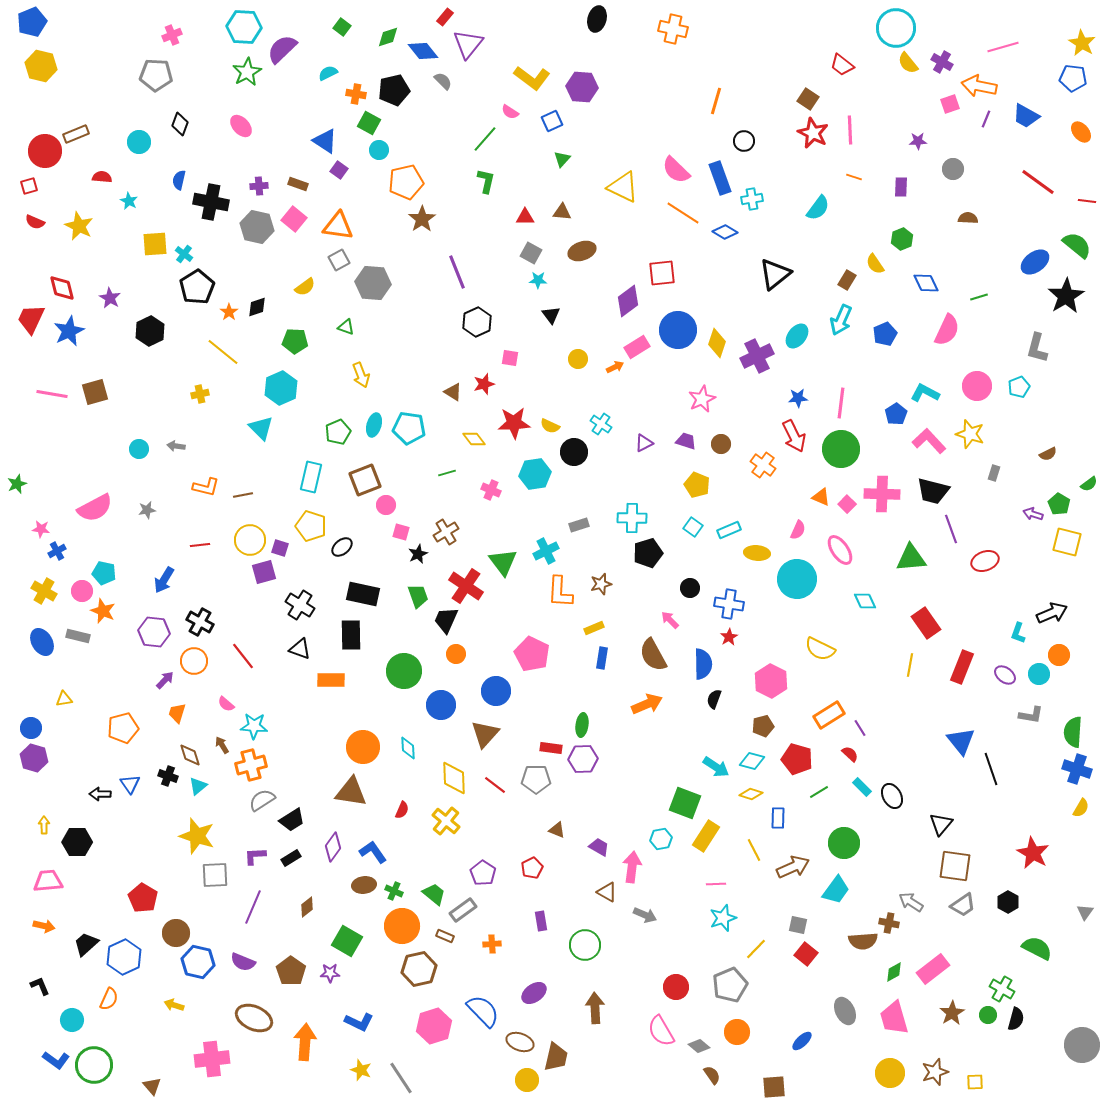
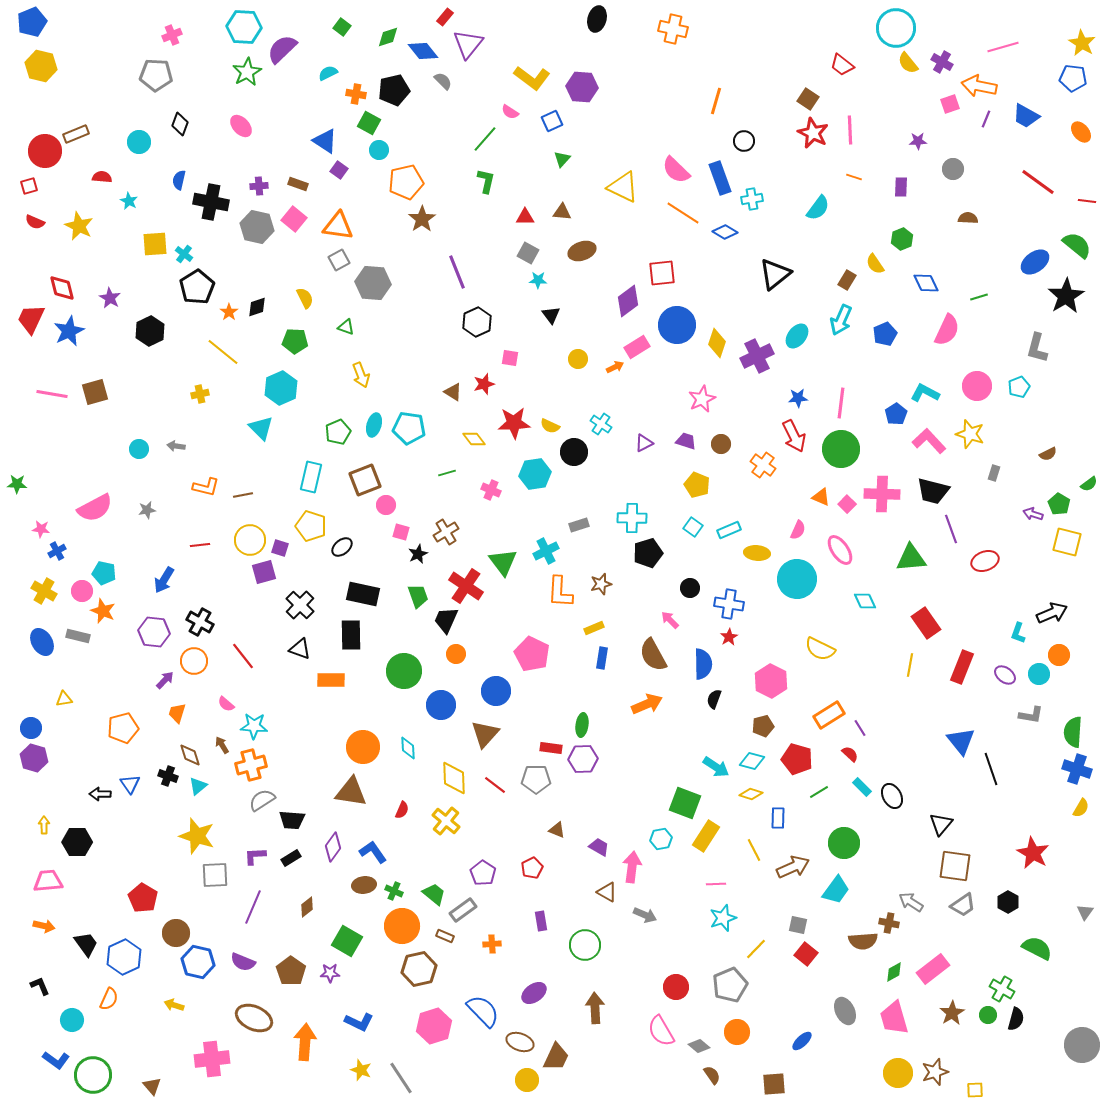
gray square at (531, 253): moved 3 px left
yellow semicircle at (305, 287): moved 11 px down; rotated 80 degrees counterclockwise
blue circle at (678, 330): moved 1 px left, 5 px up
green star at (17, 484): rotated 24 degrees clockwise
black cross at (300, 605): rotated 12 degrees clockwise
black trapezoid at (292, 820): rotated 36 degrees clockwise
black trapezoid at (86, 944): rotated 96 degrees clockwise
brown trapezoid at (556, 1057): rotated 12 degrees clockwise
green circle at (94, 1065): moved 1 px left, 10 px down
yellow circle at (890, 1073): moved 8 px right
yellow square at (975, 1082): moved 8 px down
brown square at (774, 1087): moved 3 px up
